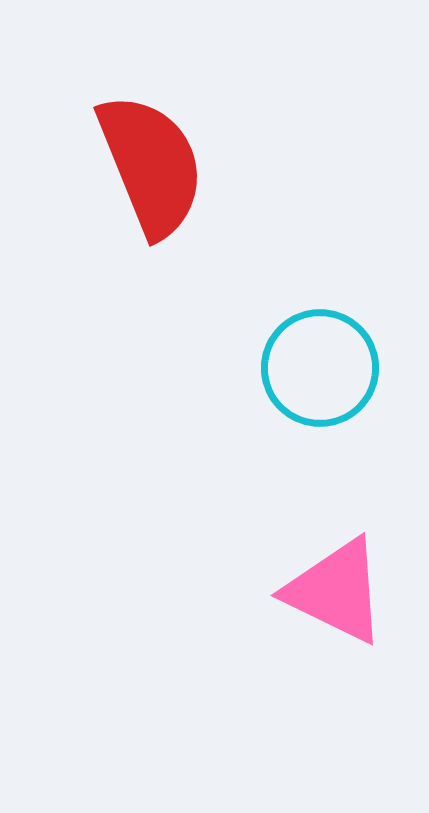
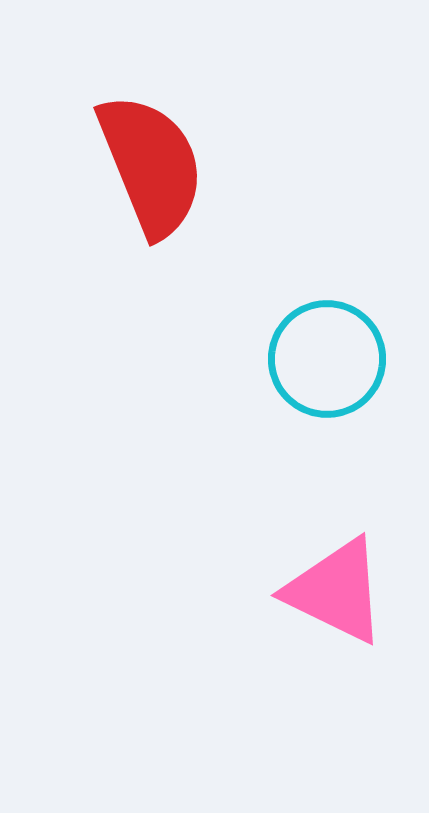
cyan circle: moved 7 px right, 9 px up
